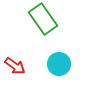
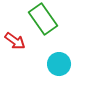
red arrow: moved 25 px up
